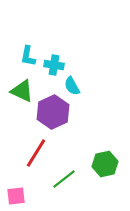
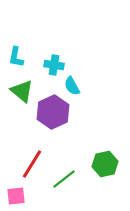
cyan L-shape: moved 12 px left, 1 px down
green triangle: rotated 15 degrees clockwise
red line: moved 4 px left, 11 px down
